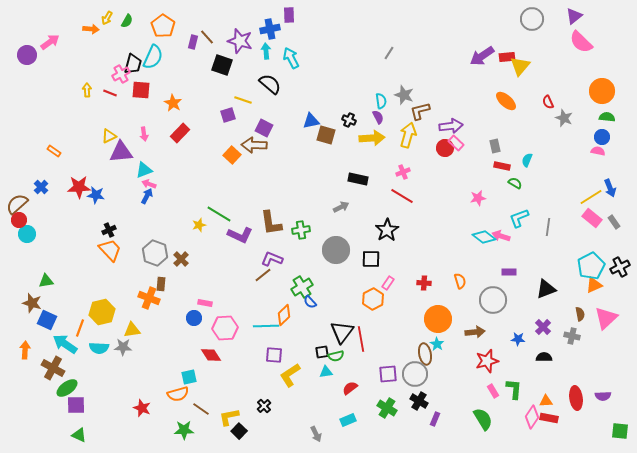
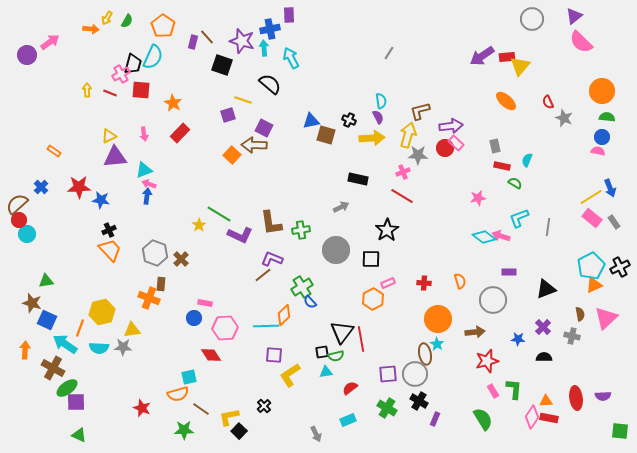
purple star at (240, 41): moved 2 px right
cyan arrow at (266, 51): moved 2 px left, 3 px up
gray star at (404, 95): moved 14 px right, 60 px down; rotated 18 degrees counterclockwise
purple triangle at (121, 152): moved 6 px left, 5 px down
blue star at (96, 195): moved 5 px right, 5 px down
blue arrow at (147, 196): rotated 21 degrees counterclockwise
yellow star at (199, 225): rotated 16 degrees counterclockwise
pink rectangle at (388, 283): rotated 32 degrees clockwise
purple square at (76, 405): moved 3 px up
